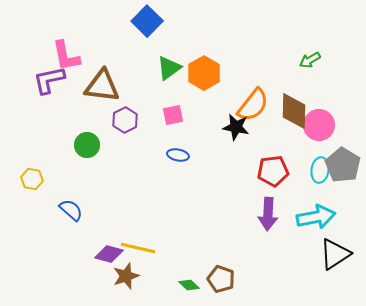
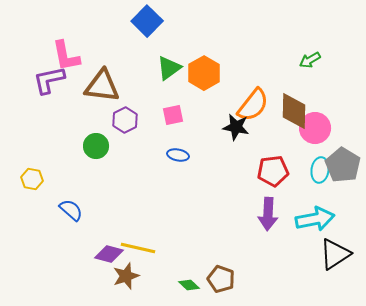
pink circle: moved 4 px left, 3 px down
green circle: moved 9 px right, 1 px down
cyan arrow: moved 1 px left, 2 px down
